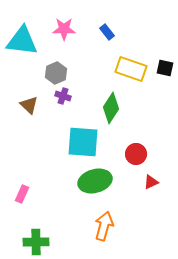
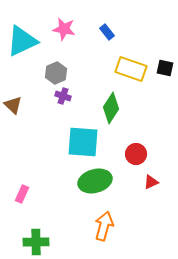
pink star: rotated 10 degrees clockwise
cyan triangle: rotated 32 degrees counterclockwise
brown triangle: moved 16 px left
